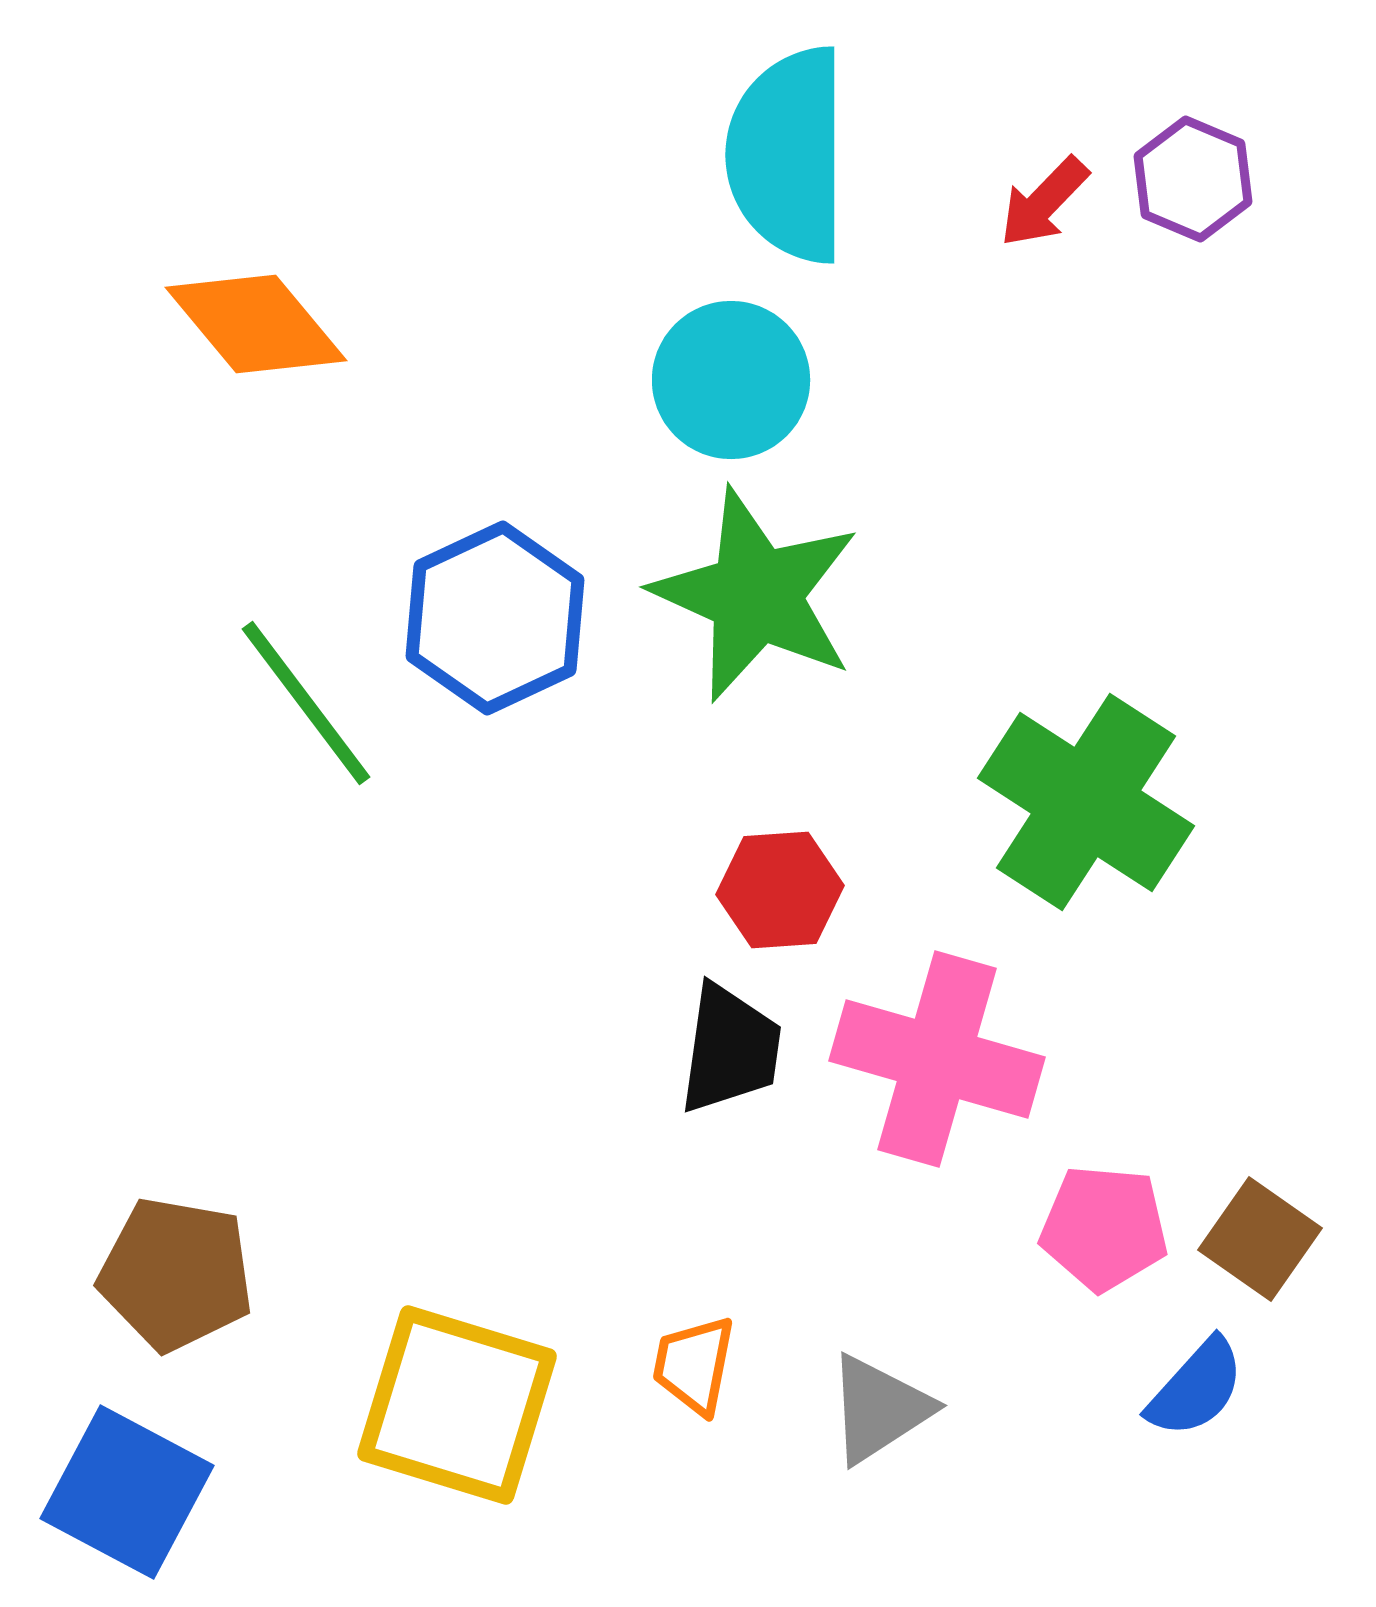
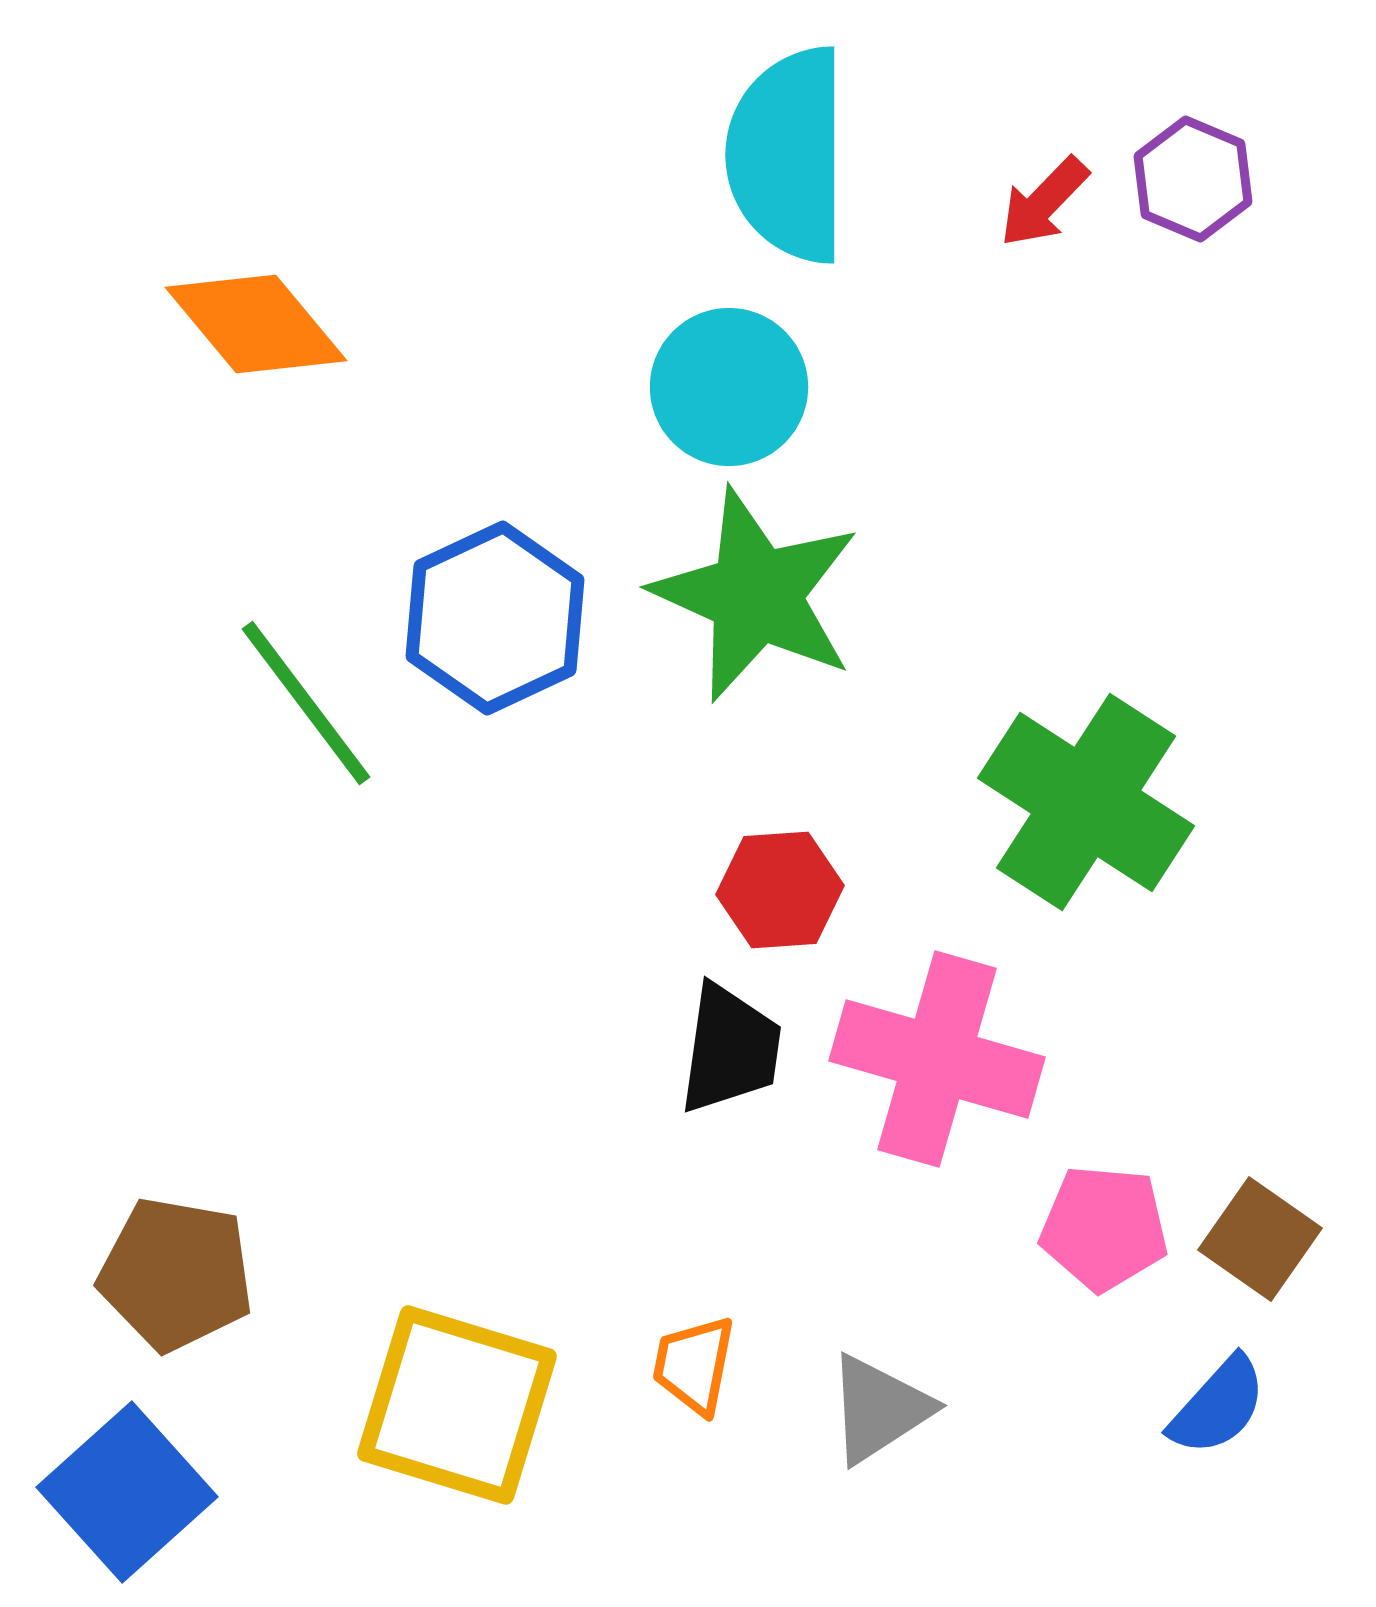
cyan circle: moved 2 px left, 7 px down
blue semicircle: moved 22 px right, 18 px down
blue square: rotated 20 degrees clockwise
